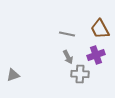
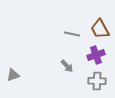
gray line: moved 5 px right
gray arrow: moved 1 px left, 9 px down; rotated 16 degrees counterclockwise
gray cross: moved 17 px right, 7 px down
